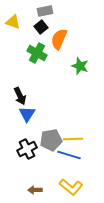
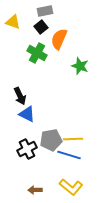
blue triangle: rotated 36 degrees counterclockwise
